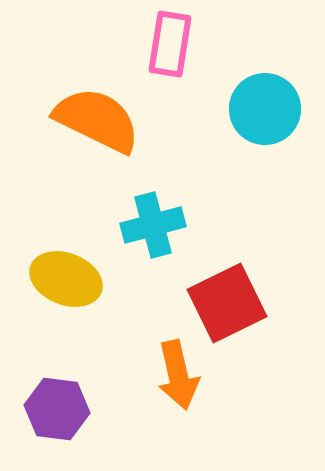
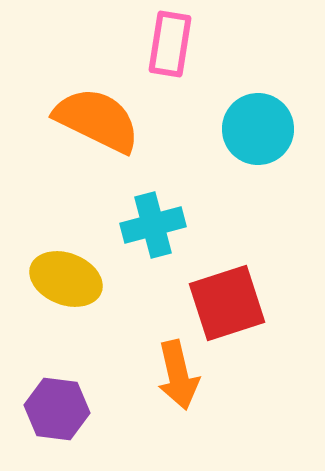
cyan circle: moved 7 px left, 20 px down
red square: rotated 8 degrees clockwise
